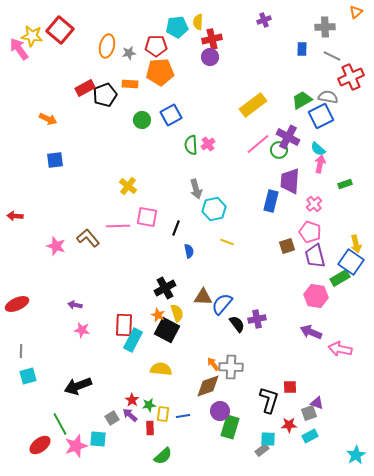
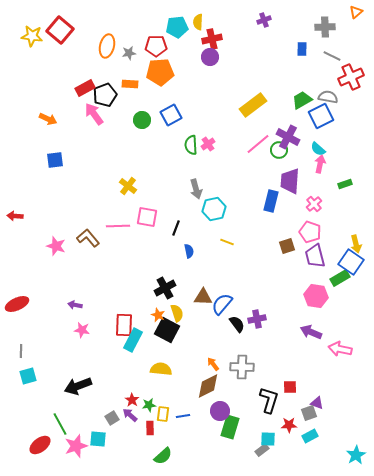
pink arrow at (19, 49): moved 75 px right, 65 px down
gray cross at (231, 367): moved 11 px right
brown diamond at (208, 386): rotated 8 degrees counterclockwise
